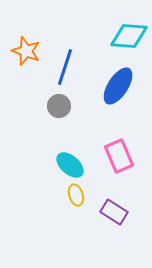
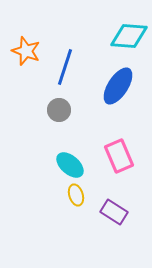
gray circle: moved 4 px down
